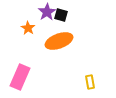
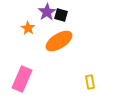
orange ellipse: rotated 12 degrees counterclockwise
pink rectangle: moved 2 px right, 2 px down
